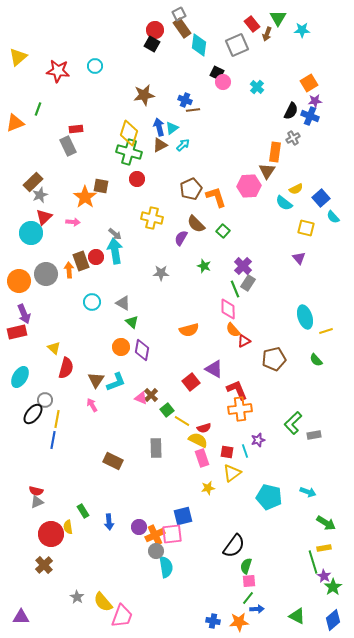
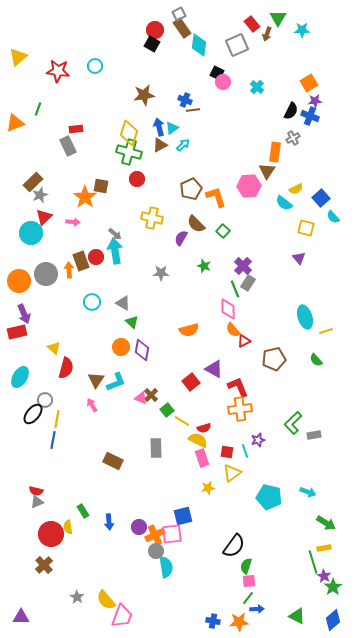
red L-shape at (237, 390): moved 1 px right, 3 px up
yellow semicircle at (103, 602): moved 3 px right, 2 px up
